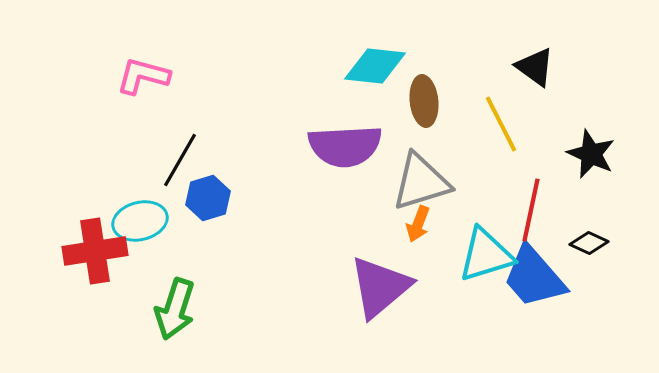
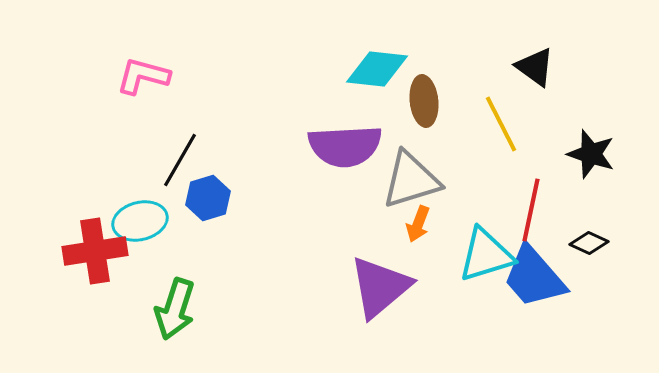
cyan diamond: moved 2 px right, 3 px down
black star: rotated 6 degrees counterclockwise
gray triangle: moved 10 px left, 2 px up
